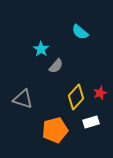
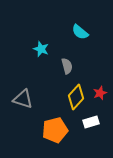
cyan star: rotated 14 degrees counterclockwise
gray semicircle: moved 11 px right; rotated 56 degrees counterclockwise
